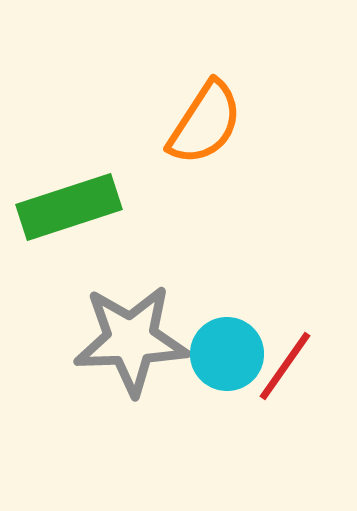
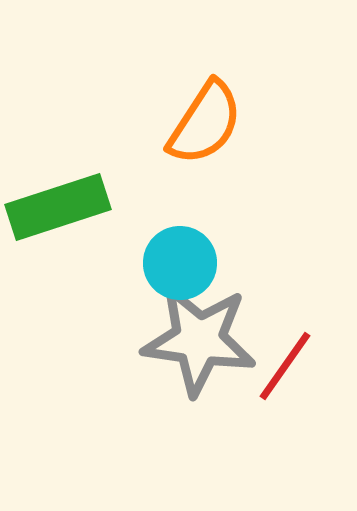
green rectangle: moved 11 px left
gray star: moved 68 px right; rotated 10 degrees clockwise
cyan circle: moved 47 px left, 91 px up
